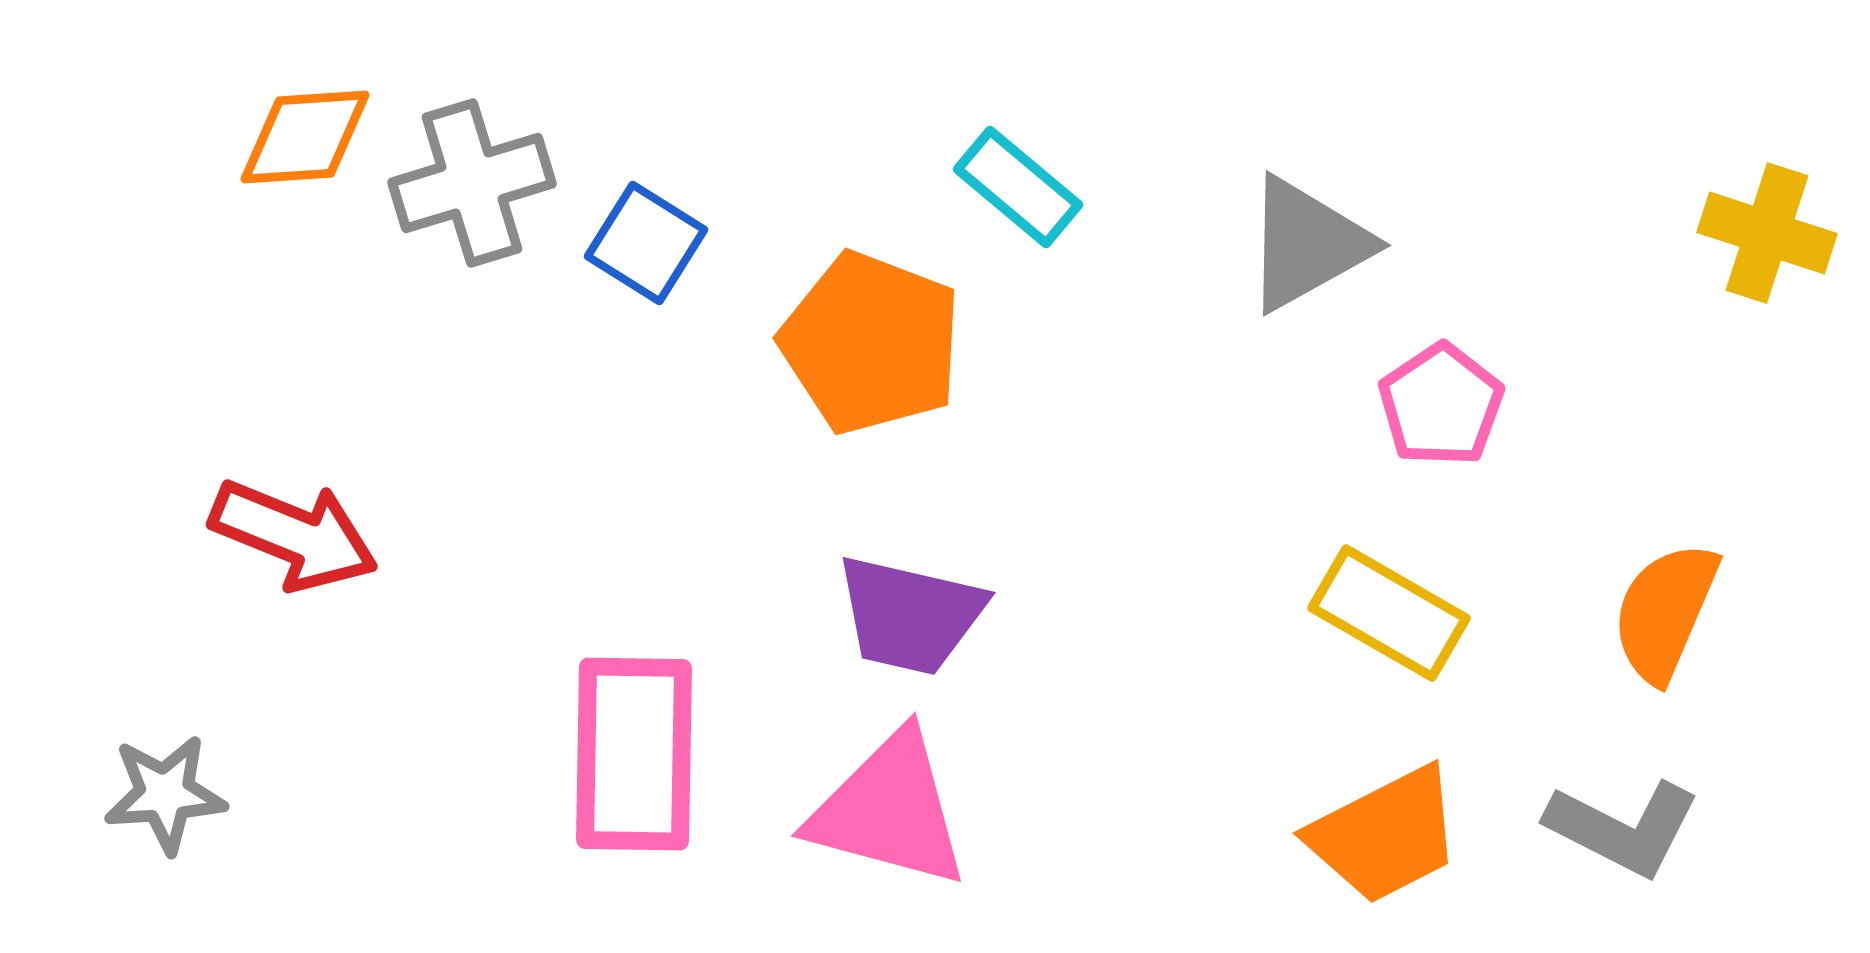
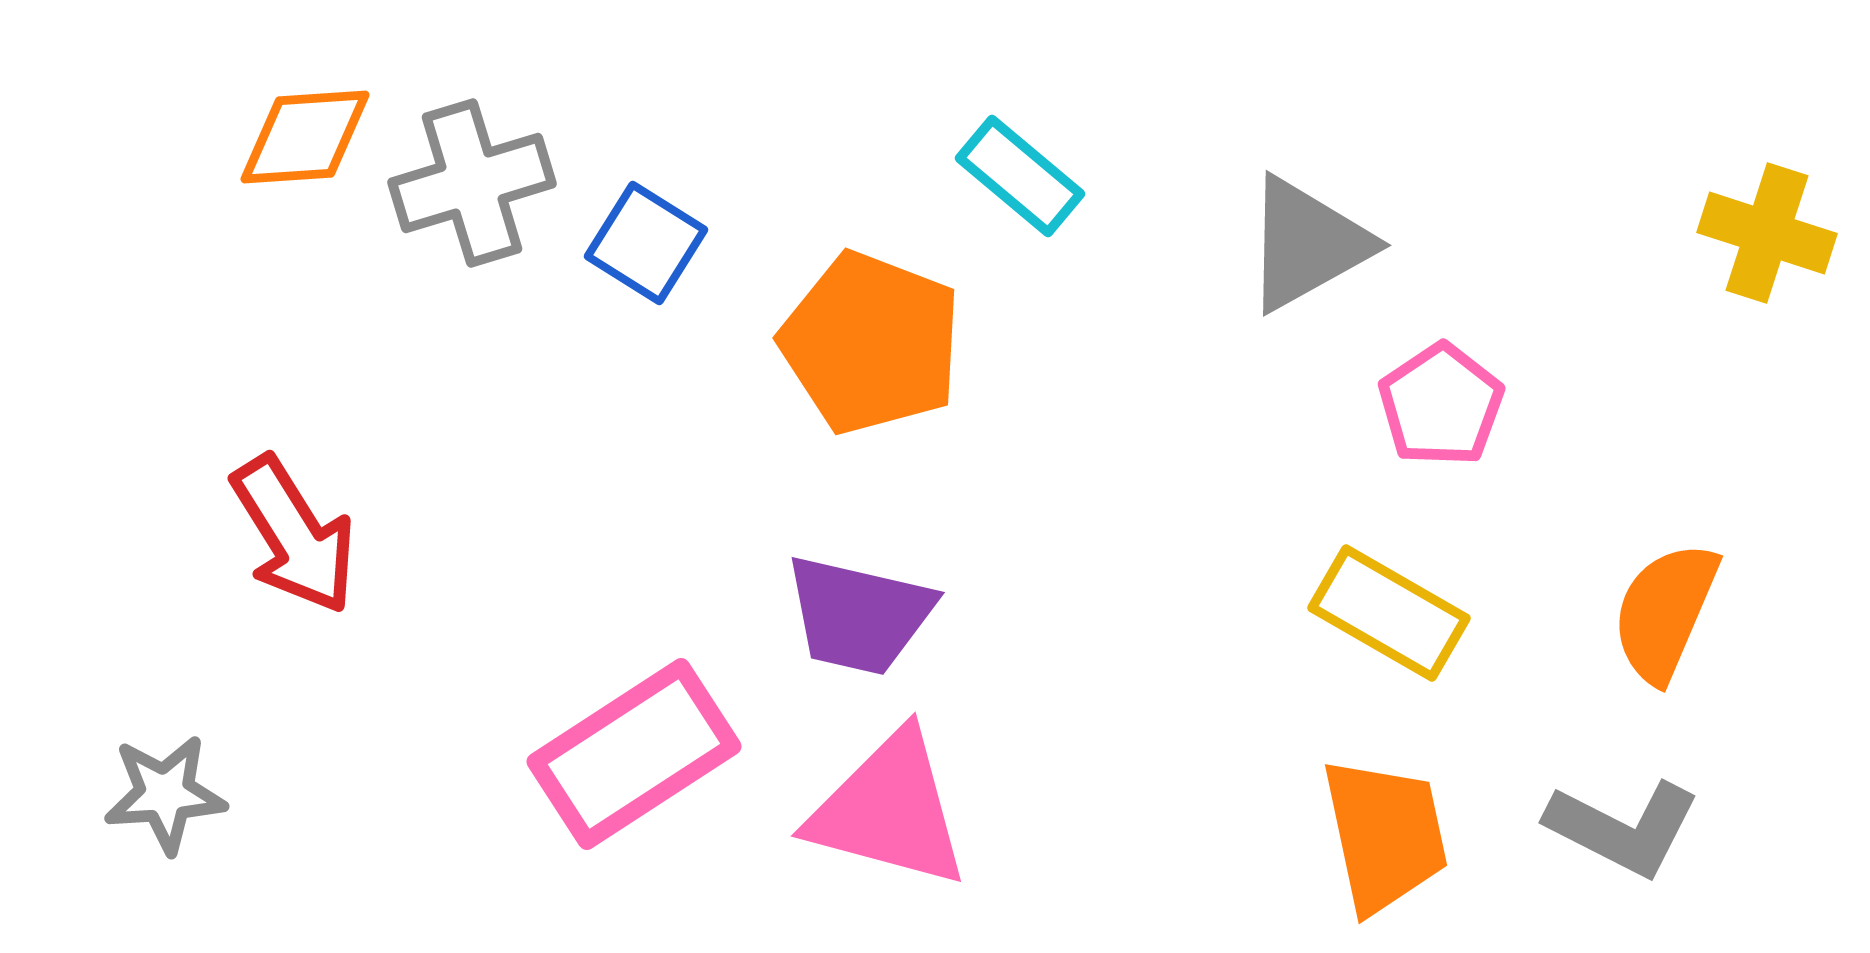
cyan rectangle: moved 2 px right, 11 px up
red arrow: rotated 36 degrees clockwise
purple trapezoid: moved 51 px left
pink rectangle: rotated 56 degrees clockwise
orange trapezoid: rotated 75 degrees counterclockwise
